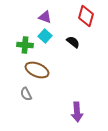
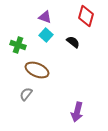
cyan square: moved 1 px right, 1 px up
green cross: moved 7 px left; rotated 14 degrees clockwise
gray semicircle: rotated 64 degrees clockwise
purple arrow: rotated 18 degrees clockwise
